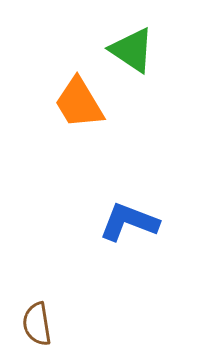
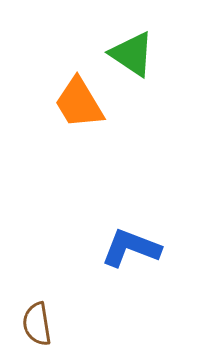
green triangle: moved 4 px down
blue L-shape: moved 2 px right, 26 px down
